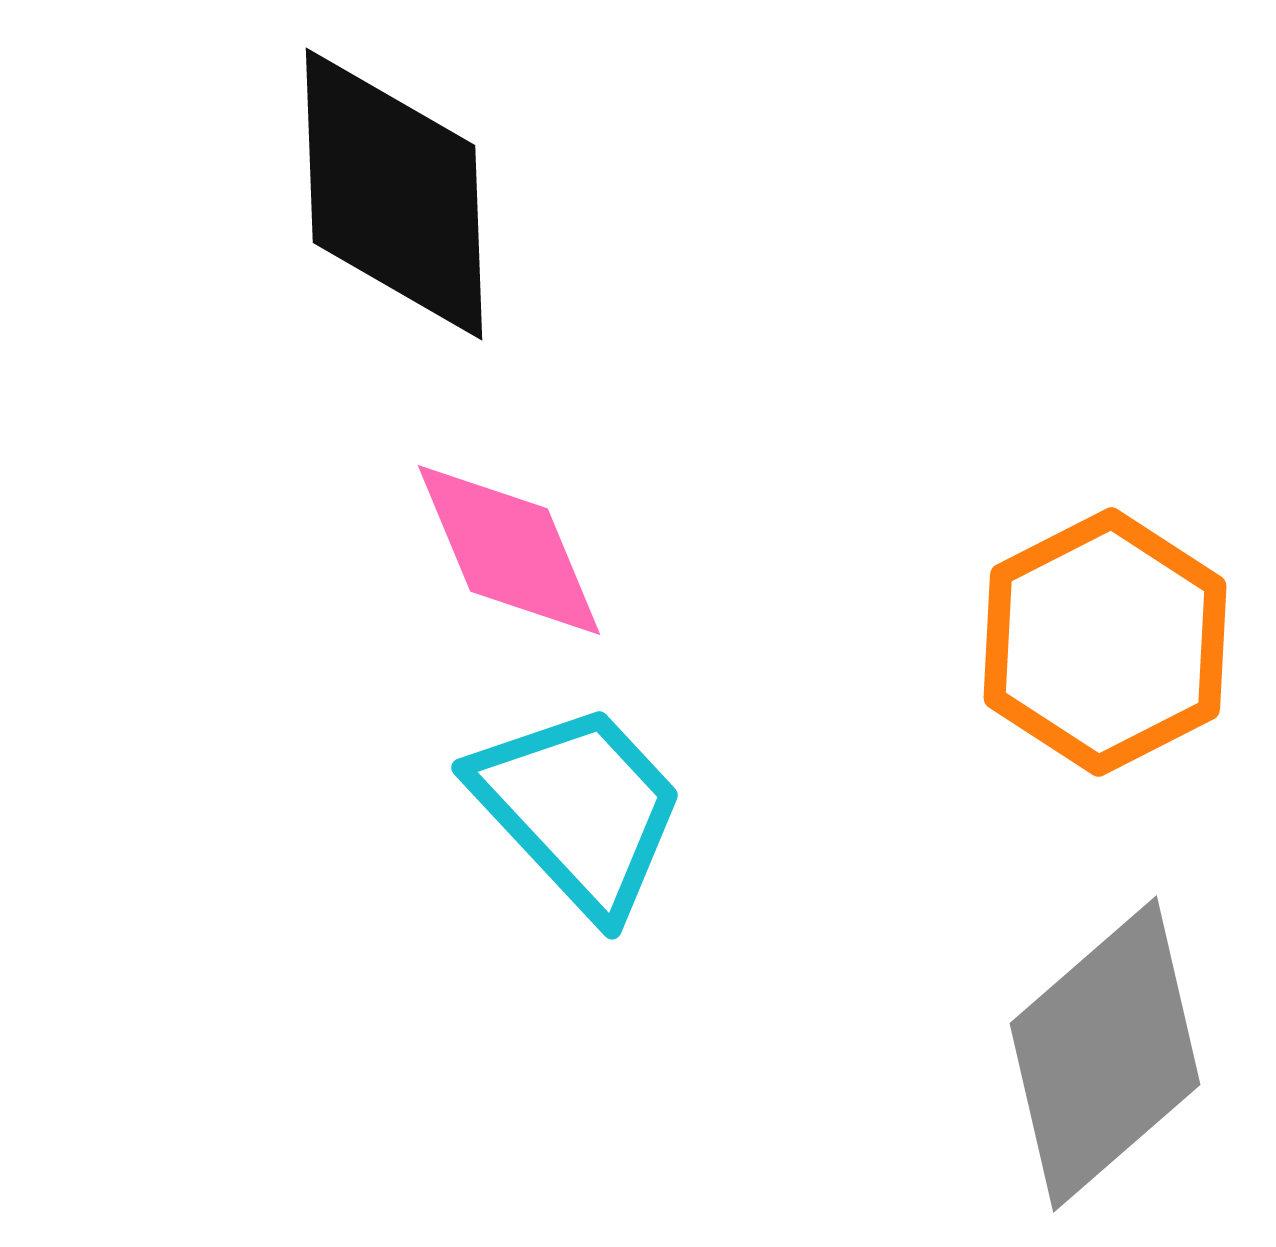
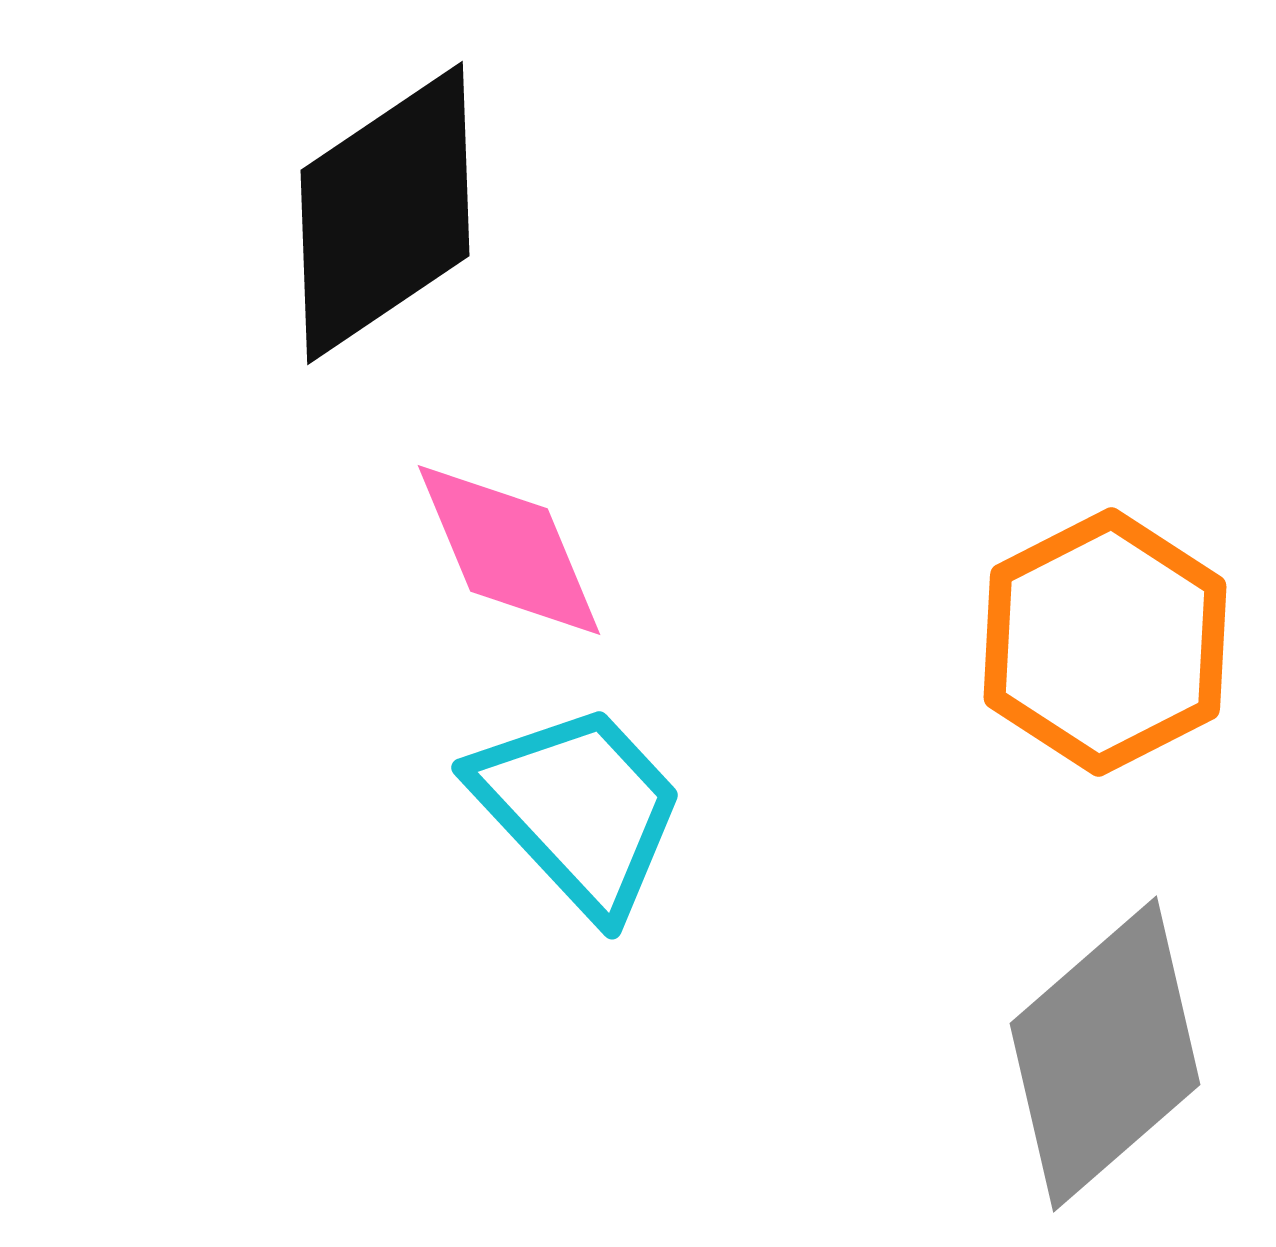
black diamond: moved 9 px left, 19 px down; rotated 58 degrees clockwise
